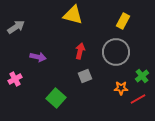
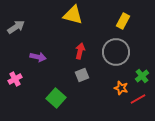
gray square: moved 3 px left, 1 px up
orange star: rotated 16 degrees clockwise
